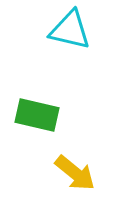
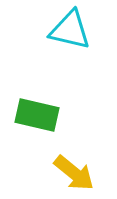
yellow arrow: moved 1 px left
